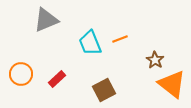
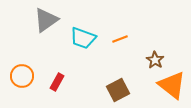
gray triangle: rotated 12 degrees counterclockwise
cyan trapezoid: moved 7 px left, 5 px up; rotated 48 degrees counterclockwise
orange circle: moved 1 px right, 2 px down
red rectangle: moved 3 px down; rotated 18 degrees counterclockwise
orange triangle: moved 1 px down
brown square: moved 14 px right
